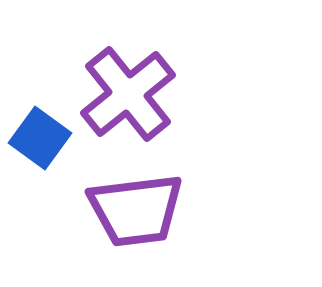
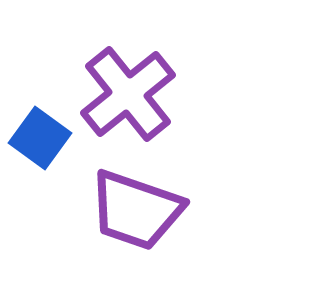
purple trapezoid: rotated 26 degrees clockwise
